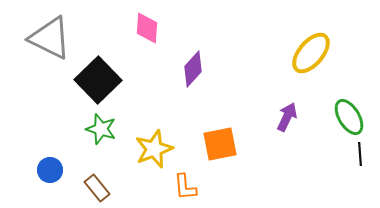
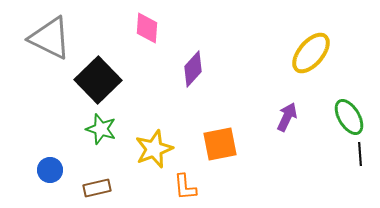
brown rectangle: rotated 64 degrees counterclockwise
